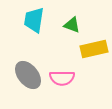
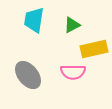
green triangle: rotated 48 degrees counterclockwise
pink semicircle: moved 11 px right, 6 px up
